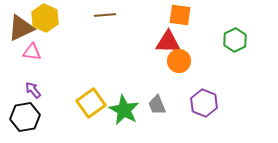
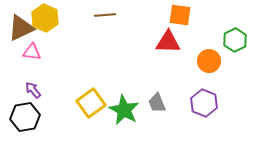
orange circle: moved 30 px right
gray trapezoid: moved 2 px up
